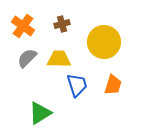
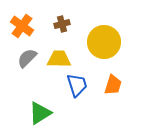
orange cross: moved 1 px left
